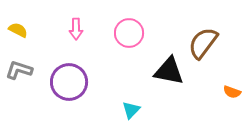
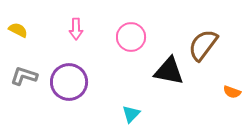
pink circle: moved 2 px right, 4 px down
brown semicircle: moved 2 px down
gray L-shape: moved 5 px right, 6 px down
cyan triangle: moved 4 px down
